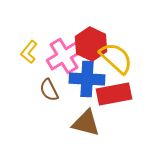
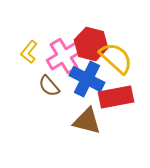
red hexagon: rotated 12 degrees counterclockwise
blue cross: rotated 24 degrees clockwise
brown semicircle: moved 4 px up; rotated 15 degrees counterclockwise
red rectangle: moved 2 px right, 3 px down
brown triangle: moved 1 px right, 2 px up
